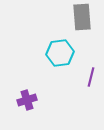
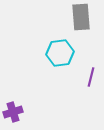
gray rectangle: moved 1 px left
purple cross: moved 14 px left, 12 px down
